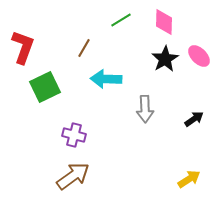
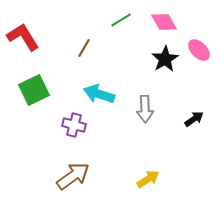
pink diamond: rotated 32 degrees counterclockwise
red L-shape: moved 10 px up; rotated 52 degrees counterclockwise
pink ellipse: moved 6 px up
cyan arrow: moved 7 px left, 15 px down; rotated 16 degrees clockwise
green square: moved 11 px left, 3 px down
purple cross: moved 10 px up
yellow arrow: moved 41 px left
